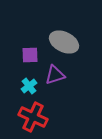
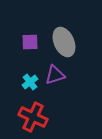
gray ellipse: rotated 40 degrees clockwise
purple square: moved 13 px up
cyan cross: moved 1 px right, 4 px up
